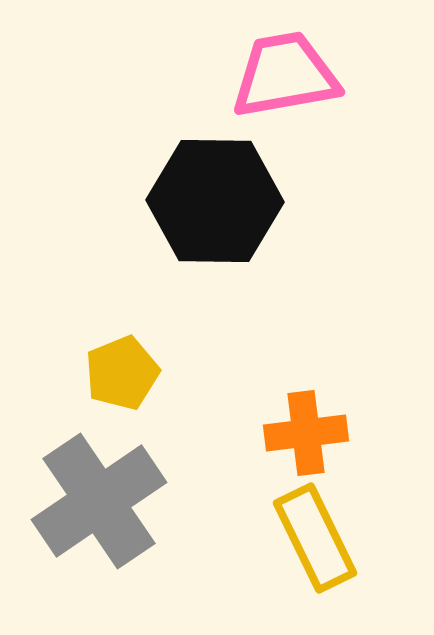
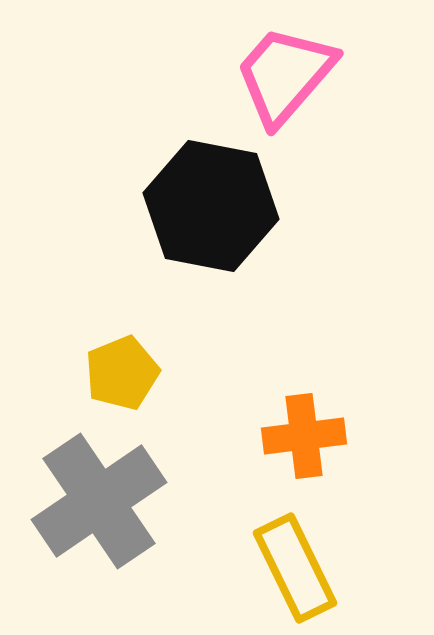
pink trapezoid: rotated 39 degrees counterclockwise
black hexagon: moved 4 px left, 5 px down; rotated 10 degrees clockwise
orange cross: moved 2 px left, 3 px down
yellow rectangle: moved 20 px left, 30 px down
